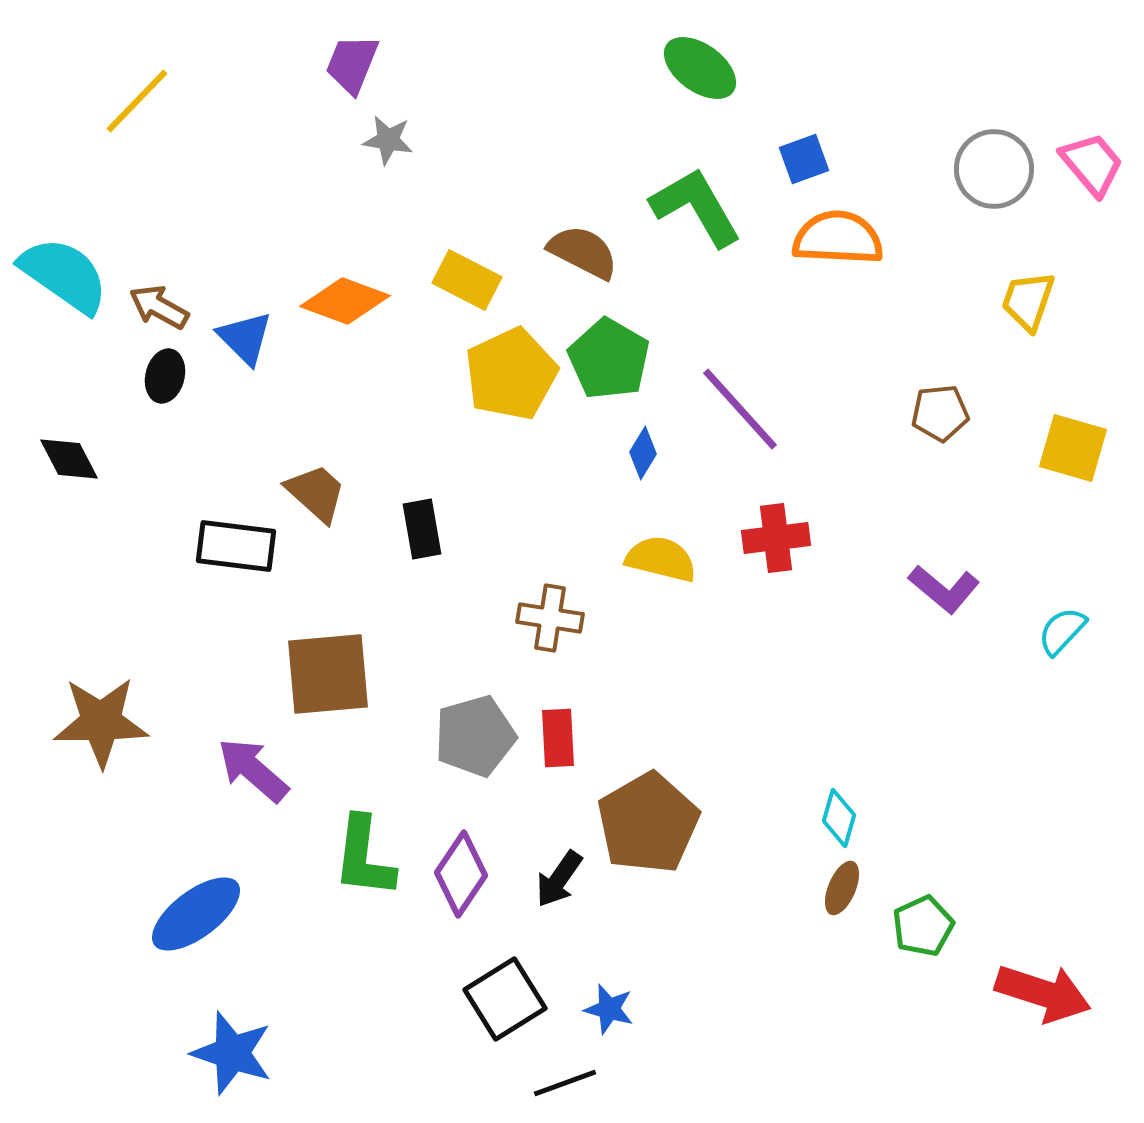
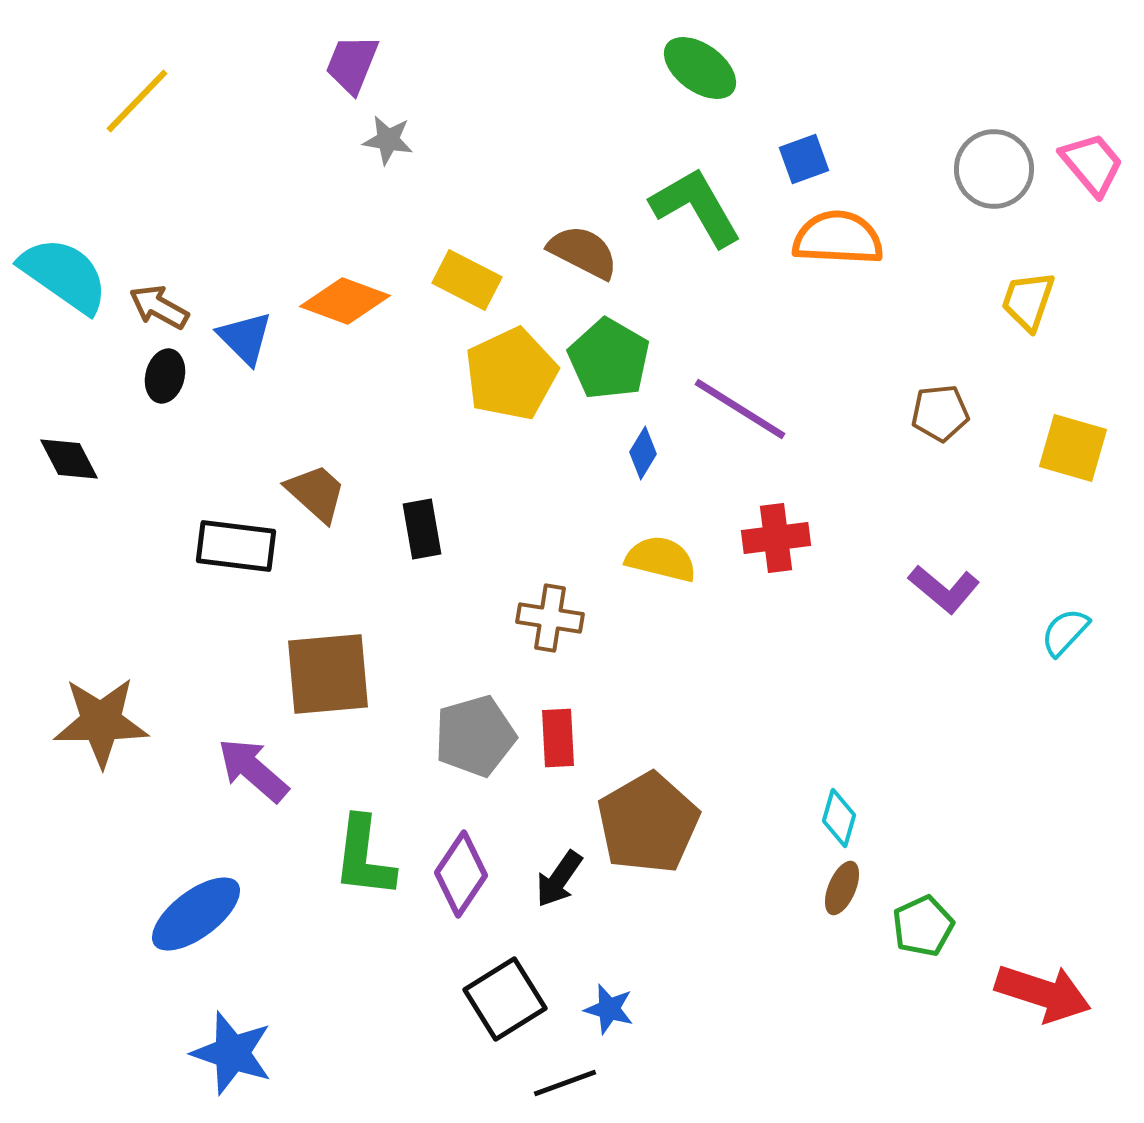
purple line at (740, 409): rotated 16 degrees counterclockwise
cyan semicircle at (1062, 631): moved 3 px right, 1 px down
